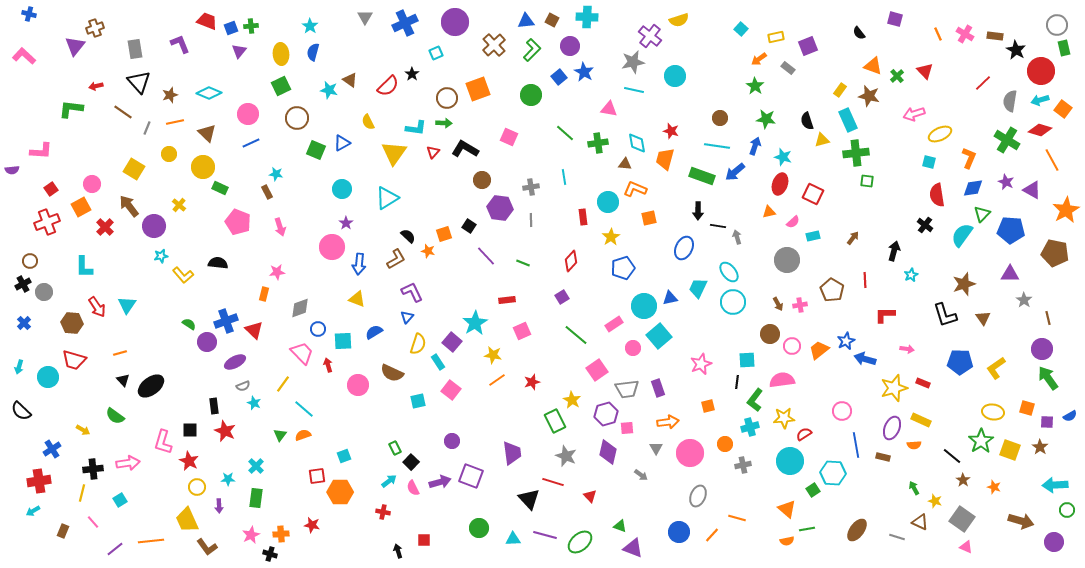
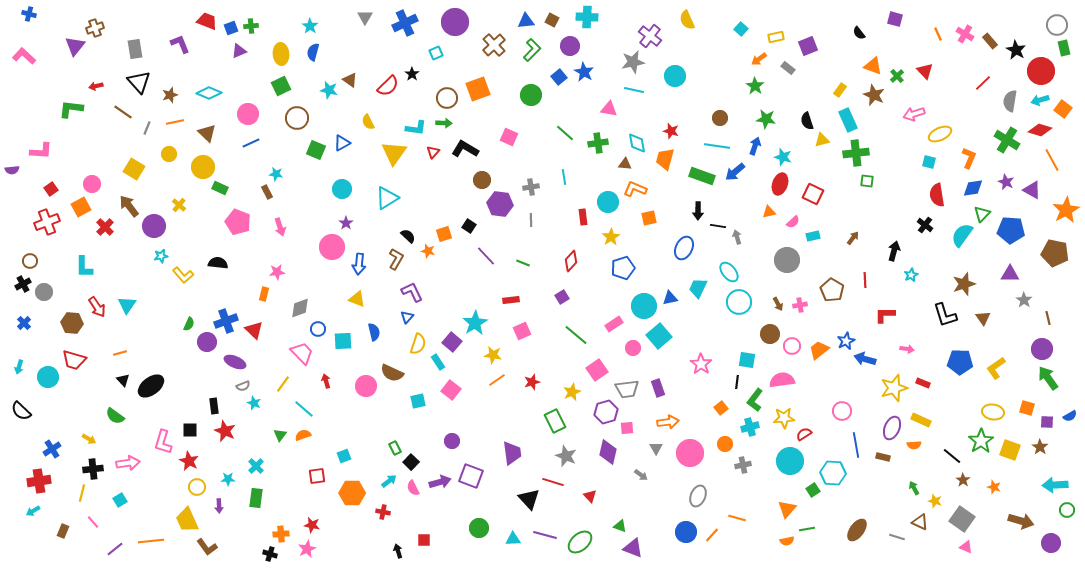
yellow semicircle at (679, 20): moved 8 px right; rotated 84 degrees clockwise
brown rectangle at (995, 36): moved 5 px left, 5 px down; rotated 42 degrees clockwise
purple triangle at (239, 51): rotated 28 degrees clockwise
brown star at (869, 96): moved 5 px right, 1 px up; rotated 10 degrees clockwise
purple hexagon at (500, 208): moved 4 px up
brown L-shape at (396, 259): rotated 30 degrees counterclockwise
red rectangle at (507, 300): moved 4 px right
cyan circle at (733, 302): moved 6 px right
green semicircle at (189, 324): rotated 80 degrees clockwise
blue semicircle at (374, 332): rotated 108 degrees clockwise
cyan square at (747, 360): rotated 12 degrees clockwise
purple ellipse at (235, 362): rotated 50 degrees clockwise
pink star at (701, 364): rotated 15 degrees counterclockwise
red arrow at (328, 365): moved 2 px left, 16 px down
pink circle at (358, 385): moved 8 px right, 1 px down
yellow star at (572, 400): moved 8 px up; rotated 18 degrees clockwise
orange square at (708, 406): moved 13 px right, 2 px down; rotated 24 degrees counterclockwise
purple hexagon at (606, 414): moved 2 px up
yellow arrow at (83, 430): moved 6 px right, 9 px down
orange hexagon at (340, 492): moved 12 px right, 1 px down
orange triangle at (787, 509): rotated 30 degrees clockwise
blue circle at (679, 532): moved 7 px right
pink star at (251, 535): moved 56 px right, 14 px down
purple circle at (1054, 542): moved 3 px left, 1 px down
